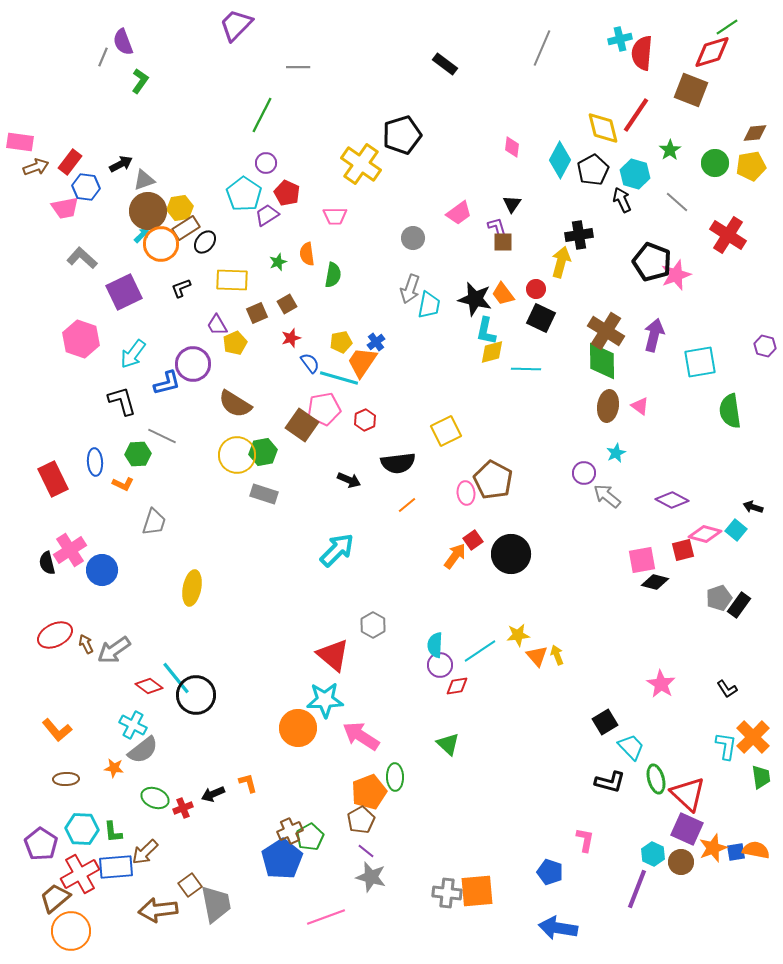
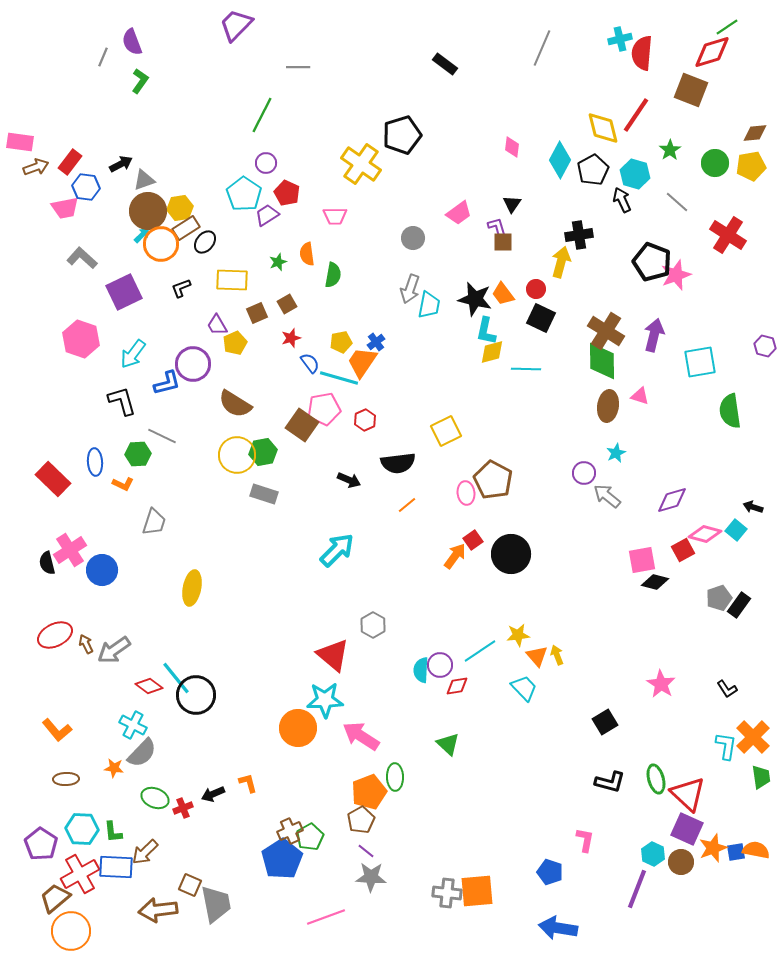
purple semicircle at (123, 42): moved 9 px right
pink triangle at (640, 406): moved 10 px up; rotated 18 degrees counterclockwise
red rectangle at (53, 479): rotated 20 degrees counterclockwise
purple diamond at (672, 500): rotated 44 degrees counterclockwise
red square at (683, 550): rotated 15 degrees counterclockwise
cyan semicircle at (435, 645): moved 14 px left, 25 px down
cyan trapezoid at (631, 747): moved 107 px left, 59 px up
gray semicircle at (143, 750): moved 1 px left, 3 px down; rotated 8 degrees counterclockwise
blue rectangle at (116, 867): rotated 8 degrees clockwise
gray star at (371, 877): rotated 12 degrees counterclockwise
brown square at (190, 885): rotated 30 degrees counterclockwise
